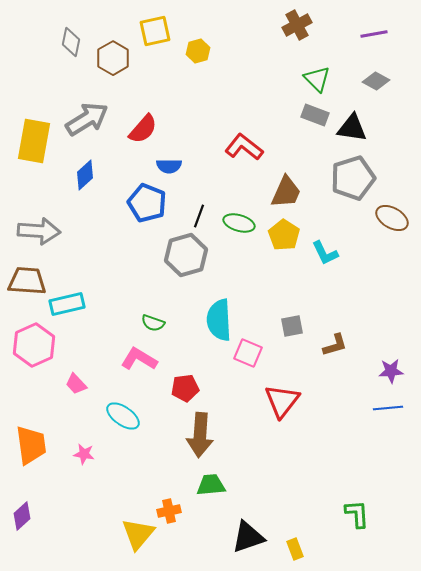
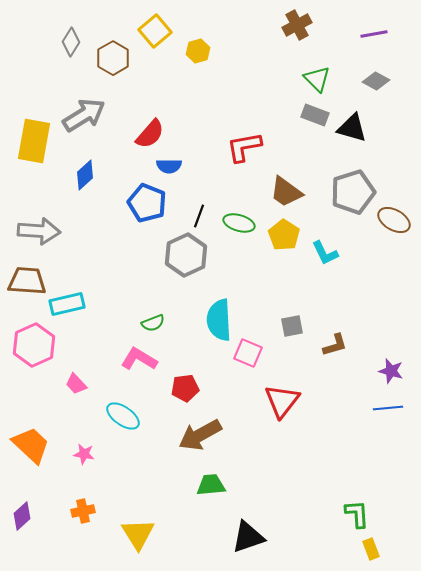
yellow square at (155, 31): rotated 28 degrees counterclockwise
gray diamond at (71, 42): rotated 20 degrees clockwise
gray arrow at (87, 119): moved 3 px left, 4 px up
black triangle at (352, 128): rotated 8 degrees clockwise
red semicircle at (143, 129): moved 7 px right, 5 px down
red L-shape at (244, 147): rotated 48 degrees counterclockwise
gray pentagon at (353, 178): moved 14 px down
brown trapezoid at (286, 192): rotated 102 degrees clockwise
brown ellipse at (392, 218): moved 2 px right, 2 px down
gray hexagon at (186, 255): rotated 9 degrees counterclockwise
green semicircle at (153, 323): rotated 40 degrees counterclockwise
purple star at (391, 371): rotated 20 degrees clockwise
brown arrow at (200, 435): rotated 57 degrees clockwise
orange trapezoid at (31, 445): rotated 39 degrees counterclockwise
orange cross at (169, 511): moved 86 px left
yellow triangle at (138, 534): rotated 12 degrees counterclockwise
yellow rectangle at (295, 549): moved 76 px right
